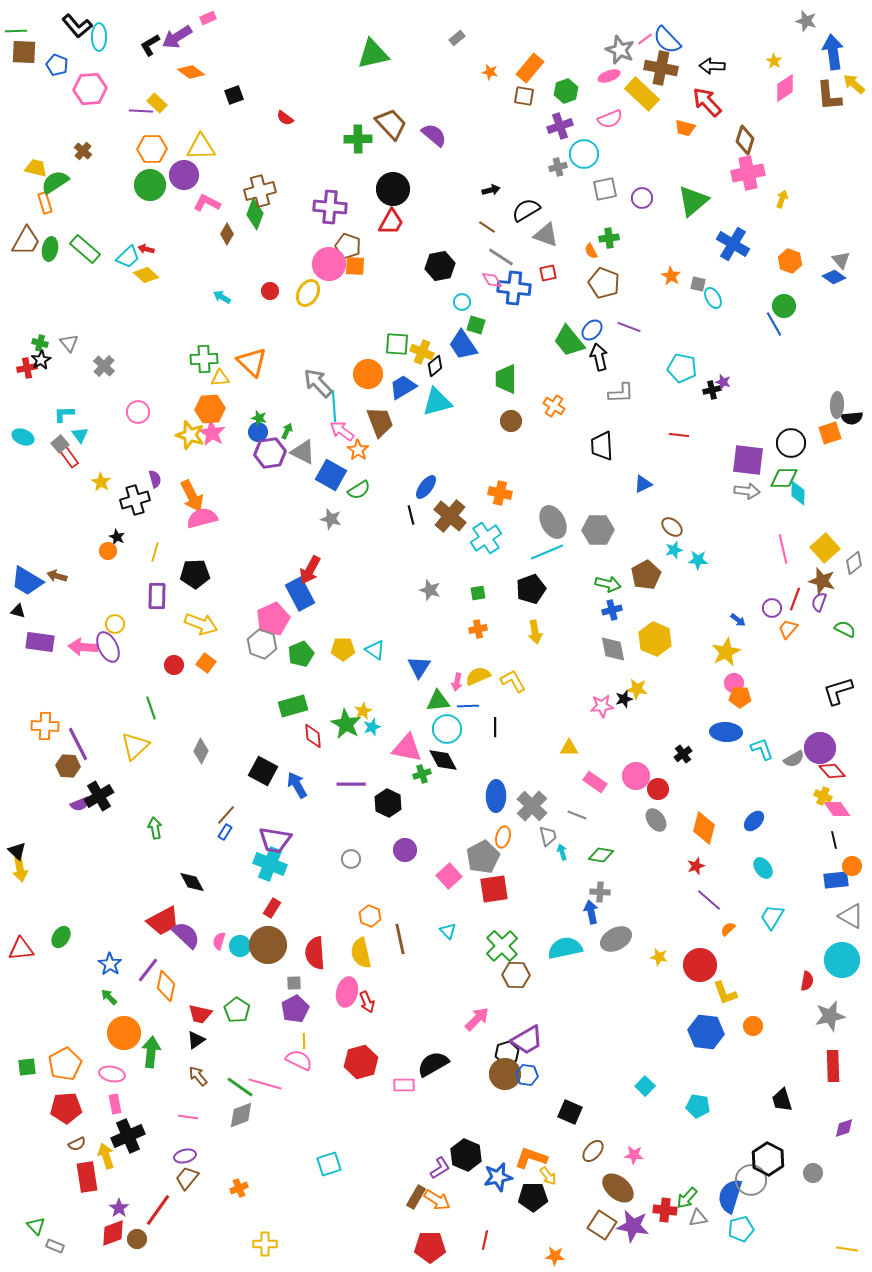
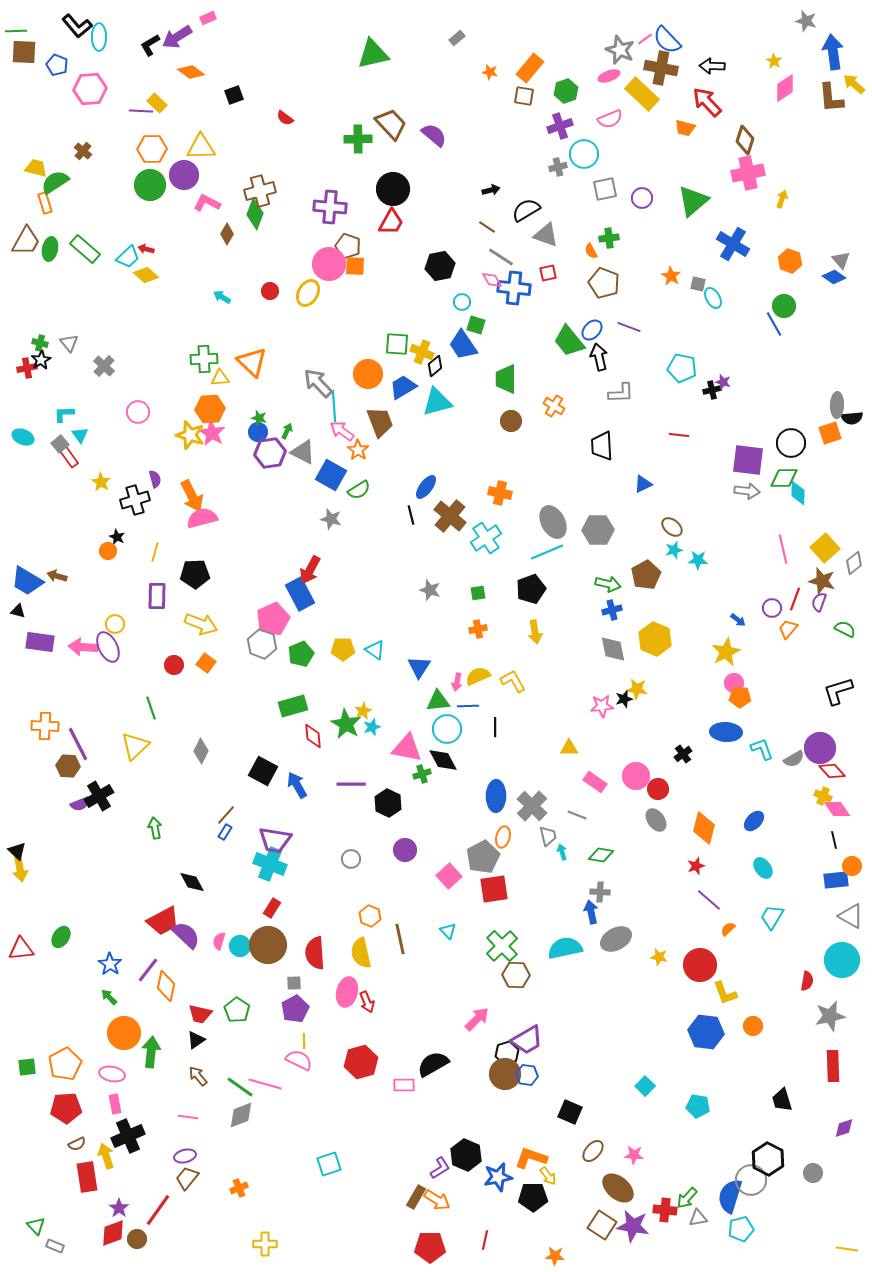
brown L-shape at (829, 96): moved 2 px right, 2 px down
